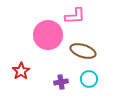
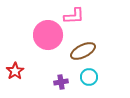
pink L-shape: moved 1 px left
brown ellipse: rotated 45 degrees counterclockwise
red star: moved 6 px left
cyan circle: moved 2 px up
